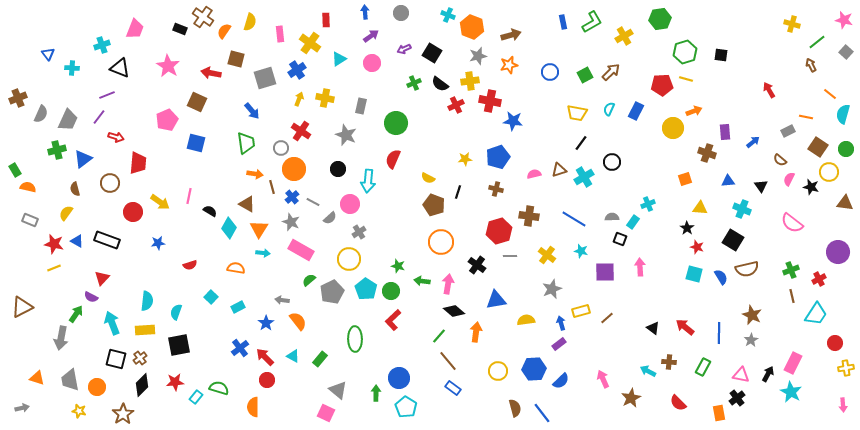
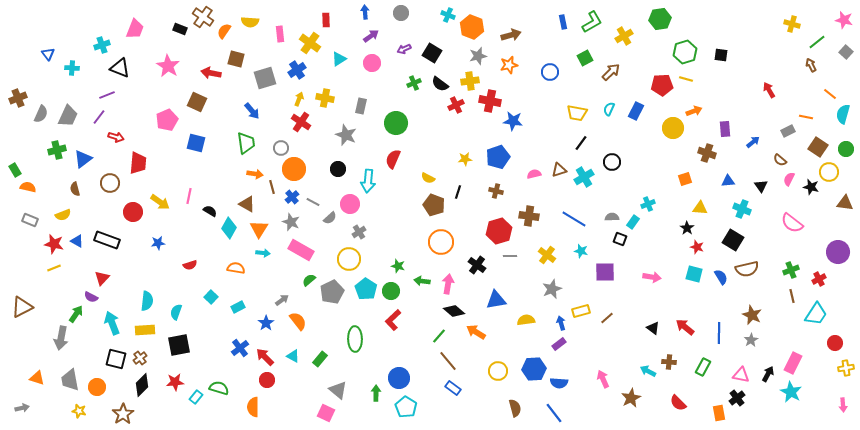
yellow semicircle at (250, 22): rotated 78 degrees clockwise
green square at (585, 75): moved 17 px up
gray trapezoid at (68, 120): moved 4 px up
red cross at (301, 131): moved 9 px up
purple rectangle at (725, 132): moved 3 px up
brown cross at (496, 189): moved 2 px down
yellow semicircle at (66, 213): moved 3 px left, 2 px down; rotated 147 degrees counterclockwise
pink arrow at (640, 267): moved 12 px right, 10 px down; rotated 102 degrees clockwise
gray arrow at (282, 300): rotated 136 degrees clockwise
orange arrow at (476, 332): rotated 66 degrees counterclockwise
blue semicircle at (561, 381): moved 2 px left, 2 px down; rotated 48 degrees clockwise
blue line at (542, 413): moved 12 px right
